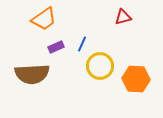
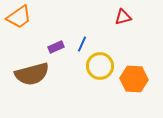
orange trapezoid: moved 25 px left, 2 px up
brown semicircle: rotated 12 degrees counterclockwise
orange hexagon: moved 2 px left
